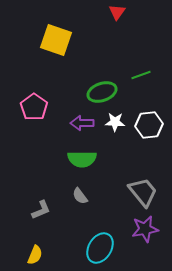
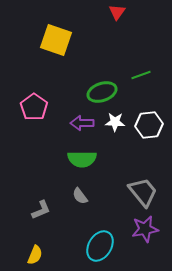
cyan ellipse: moved 2 px up
